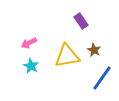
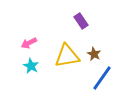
brown star: moved 4 px down
